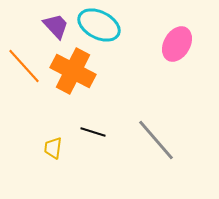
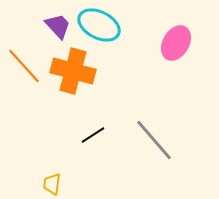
purple trapezoid: moved 2 px right
pink ellipse: moved 1 px left, 1 px up
orange cross: rotated 12 degrees counterclockwise
black line: moved 3 px down; rotated 50 degrees counterclockwise
gray line: moved 2 px left
yellow trapezoid: moved 1 px left, 36 px down
